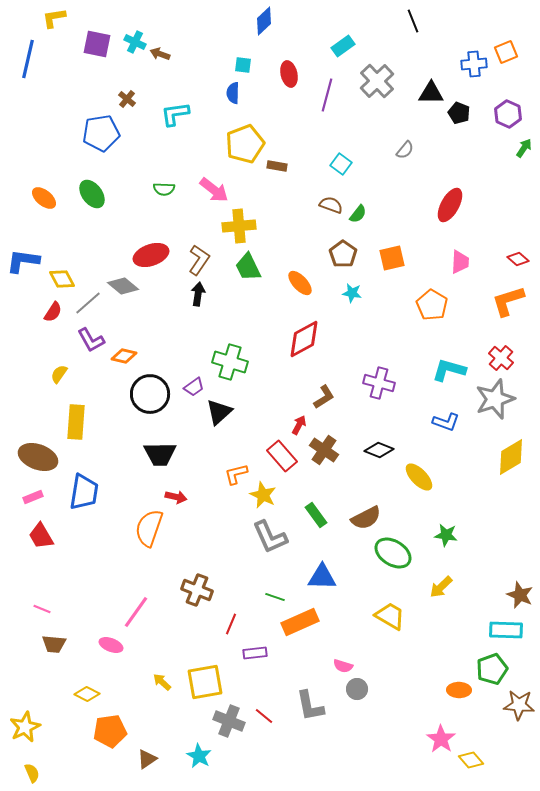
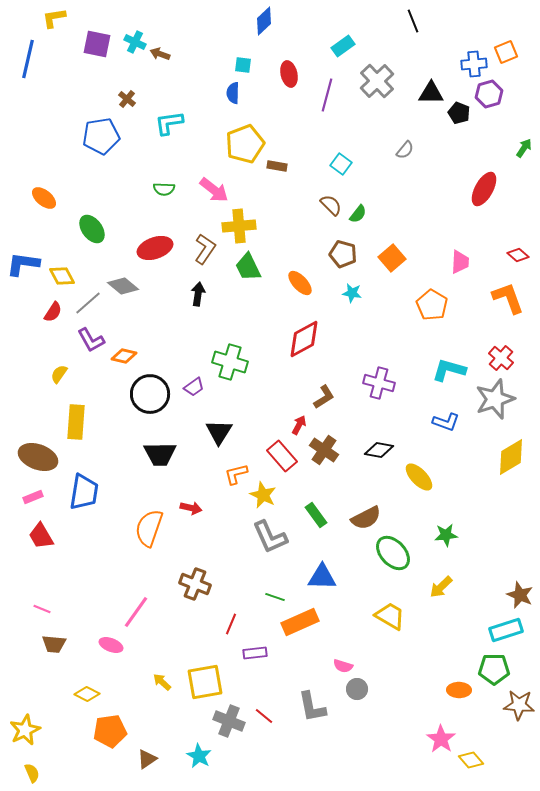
cyan L-shape at (175, 114): moved 6 px left, 9 px down
purple hexagon at (508, 114): moved 19 px left, 20 px up; rotated 20 degrees clockwise
blue pentagon at (101, 133): moved 3 px down
green ellipse at (92, 194): moved 35 px down
brown semicircle at (331, 205): rotated 25 degrees clockwise
red ellipse at (450, 205): moved 34 px right, 16 px up
brown pentagon at (343, 254): rotated 20 degrees counterclockwise
red ellipse at (151, 255): moved 4 px right, 7 px up
orange square at (392, 258): rotated 28 degrees counterclockwise
red diamond at (518, 259): moved 4 px up
brown L-shape at (199, 260): moved 6 px right, 11 px up
blue L-shape at (23, 261): moved 3 px down
yellow diamond at (62, 279): moved 3 px up
orange L-shape at (508, 301): moved 3 px up; rotated 87 degrees clockwise
black triangle at (219, 412): moved 20 px down; rotated 16 degrees counterclockwise
black diamond at (379, 450): rotated 12 degrees counterclockwise
red arrow at (176, 497): moved 15 px right, 11 px down
green star at (446, 535): rotated 15 degrees counterclockwise
green ellipse at (393, 553): rotated 15 degrees clockwise
brown cross at (197, 590): moved 2 px left, 6 px up
cyan rectangle at (506, 630): rotated 20 degrees counterclockwise
green pentagon at (492, 669): moved 2 px right; rotated 20 degrees clockwise
gray L-shape at (310, 706): moved 2 px right, 1 px down
yellow star at (25, 727): moved 3 px down
